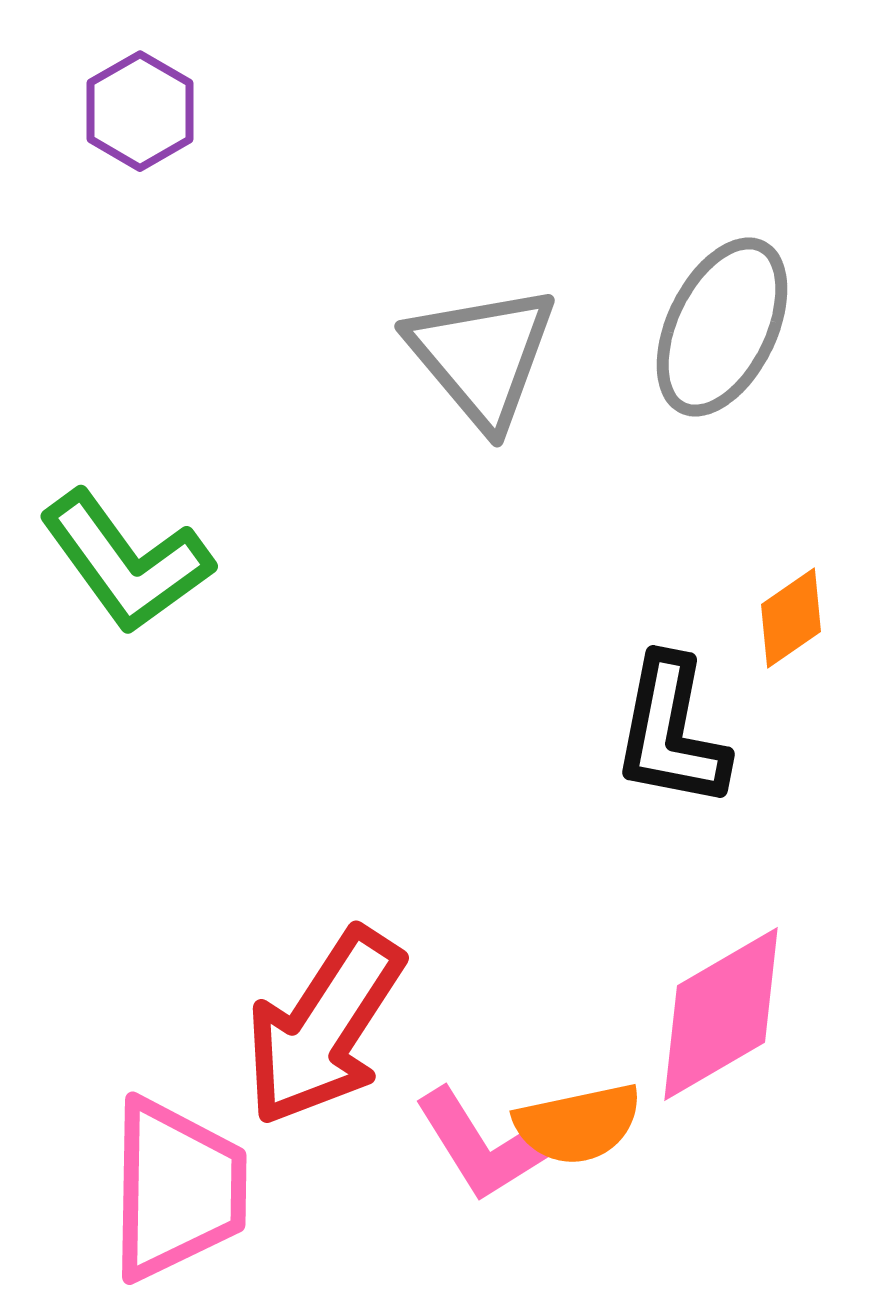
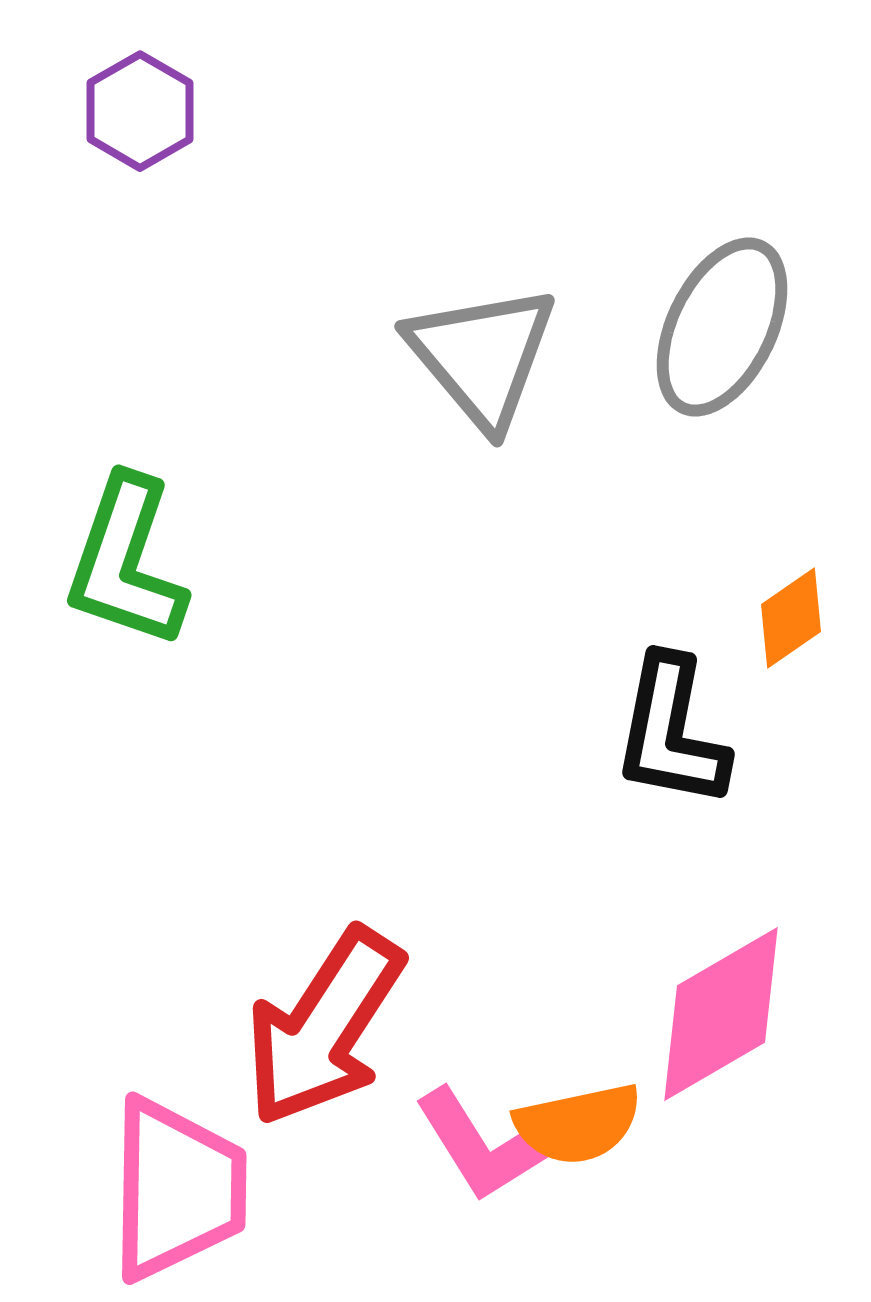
green L-shape: rotated 55 degrees clockwise
